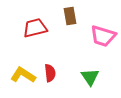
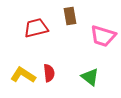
red trapezoid: moved 1 px right
red semicircle: moved 1 px left
green triangle: rotated 18 degrees counterclockwise
